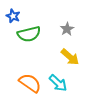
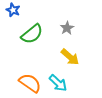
blue star: moved 6 px up
gray star: moved 1 px up
green semicircle: moved 3 px right; rotated 25 degrees counterclockwise
